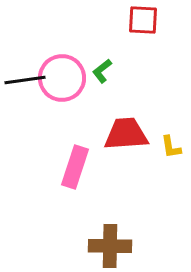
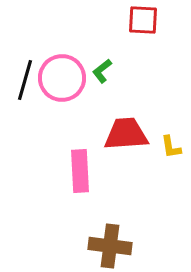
black line: rotated 66 degrees counterclockwise
pink rectangle: moved 5 px right, 4 px down; rotated 21 degrees counterclockwise
brown cross: rotated 6 degrees clockwise
